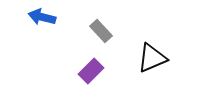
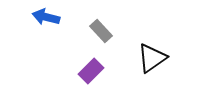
blue arrow: moved 4 px right
black triangle: rotated 12 degrees counterclockwise
